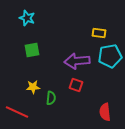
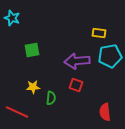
cyan star: moved 15 px left
